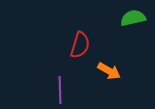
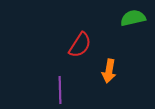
red semicircle: rotated 16 degrees clockwise
orange arrow: rotated 70 degrees clockwise
